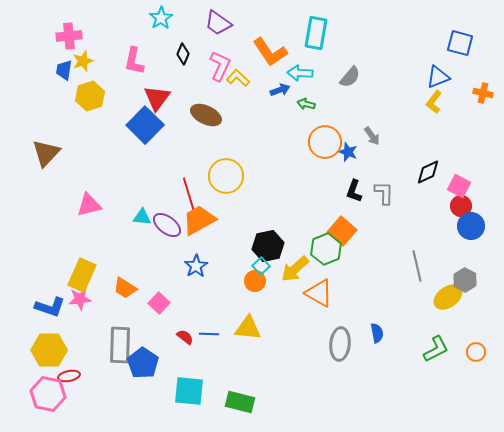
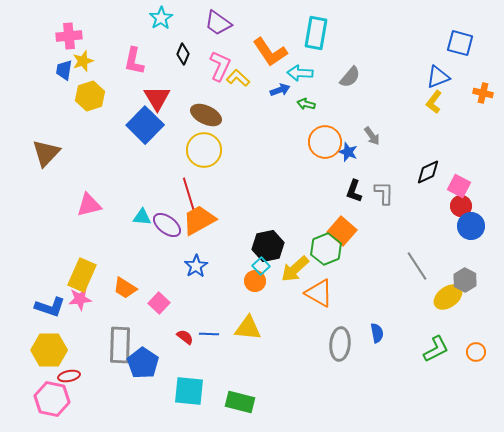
red triangle at (157, 98): rotated 8 degrees counterclockwise
yellow circle at (226, 176): moved 22 px left, 26 px up
gray line at (417, 266): rotated 20 degrees counterclockwise
pink hexagon at (48, 394): moved 4 px right, 5 px down
